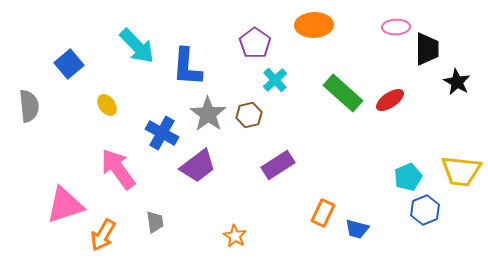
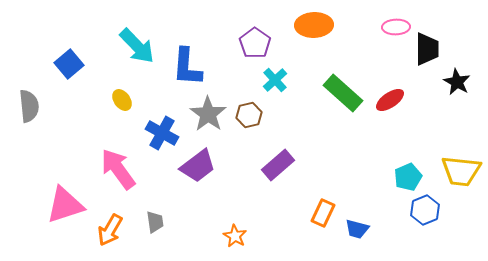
yellow ellipse: moved 15 px right, 5 px up
purple rectangle: rotated 8 degrees counterclockwise
orange arrow: moved 7 px right, 5 px up
